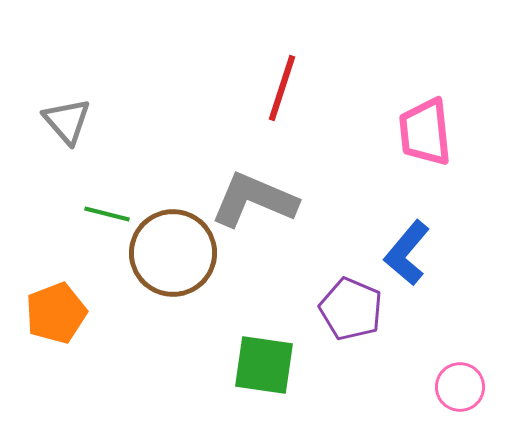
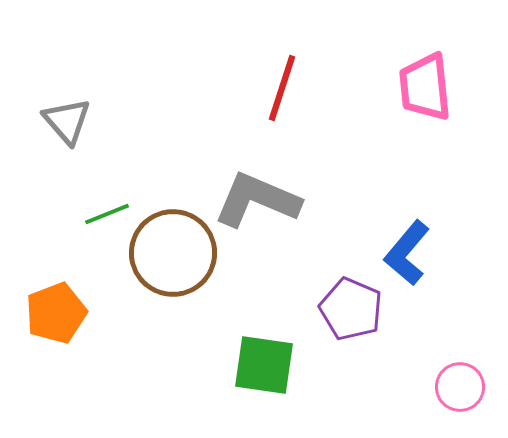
pink trapezoid: moved 45 px up
gray L-shape: moved 3 px right
green line: rotated 36 degrees counterclockwise
